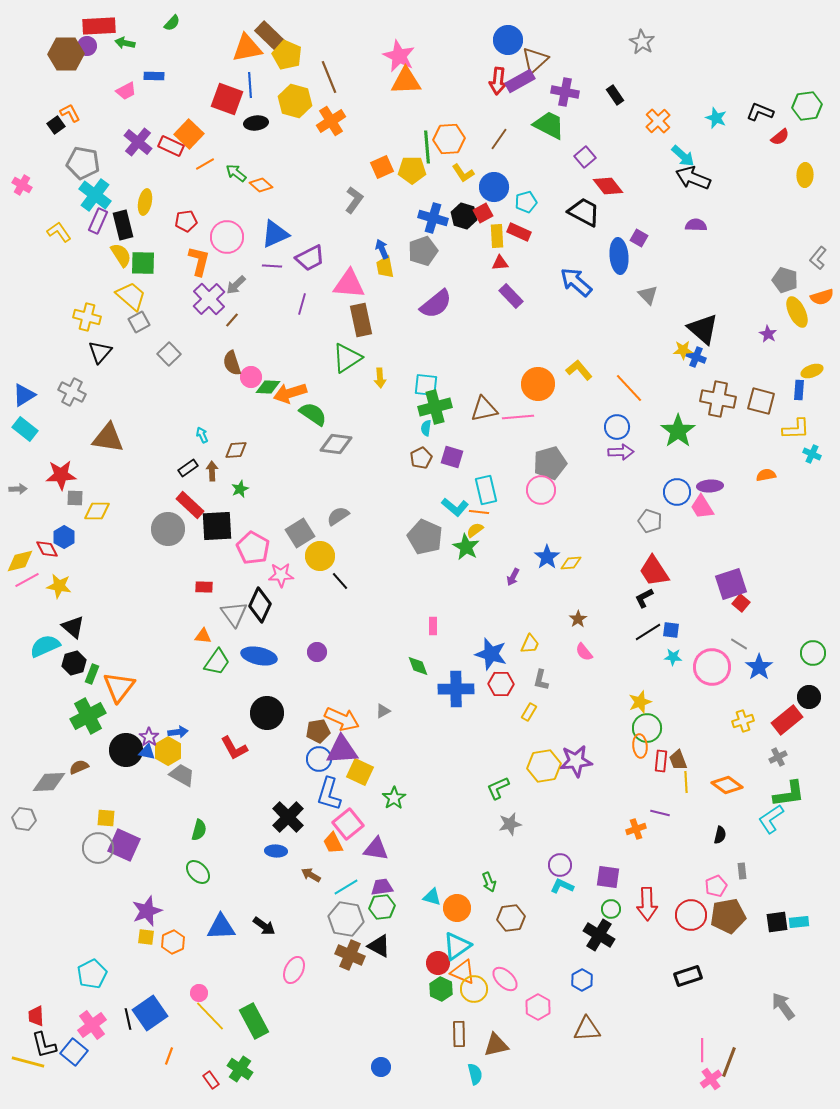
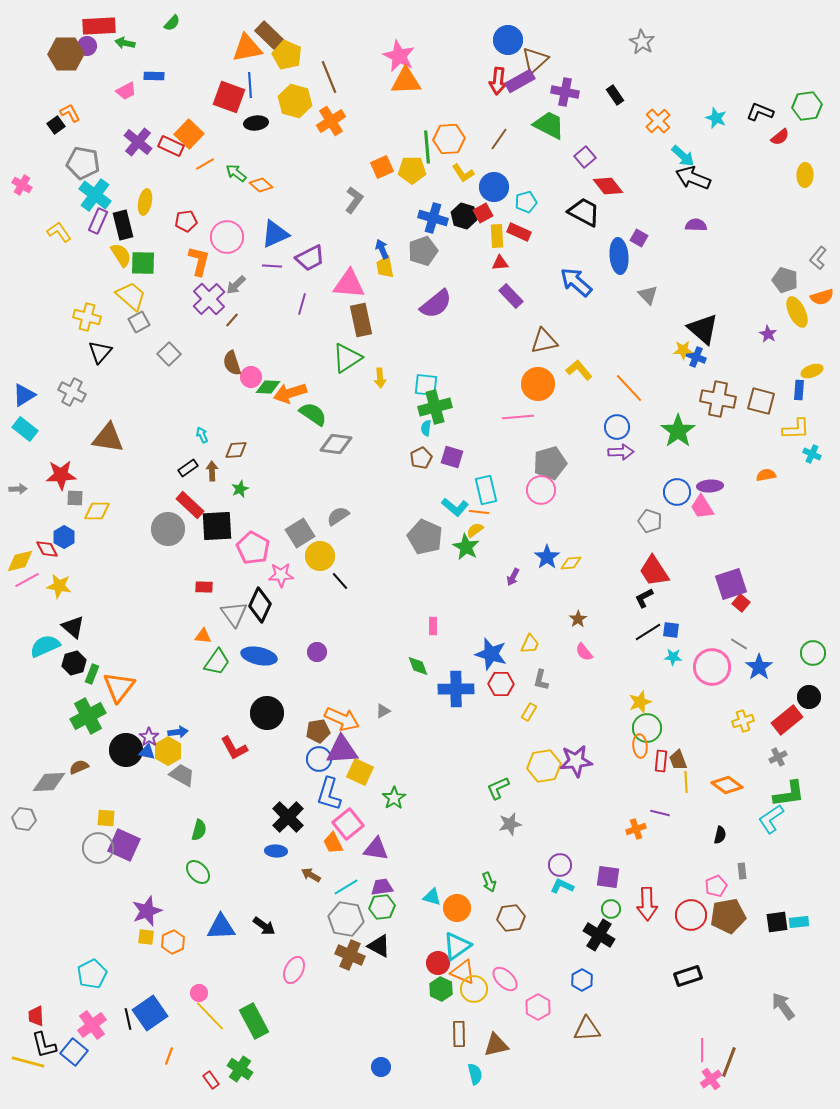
red square at (227, 99): moved 2 px right, 2 px up
brown triangle at (484, 409): moved 60 px right, 68 px up
